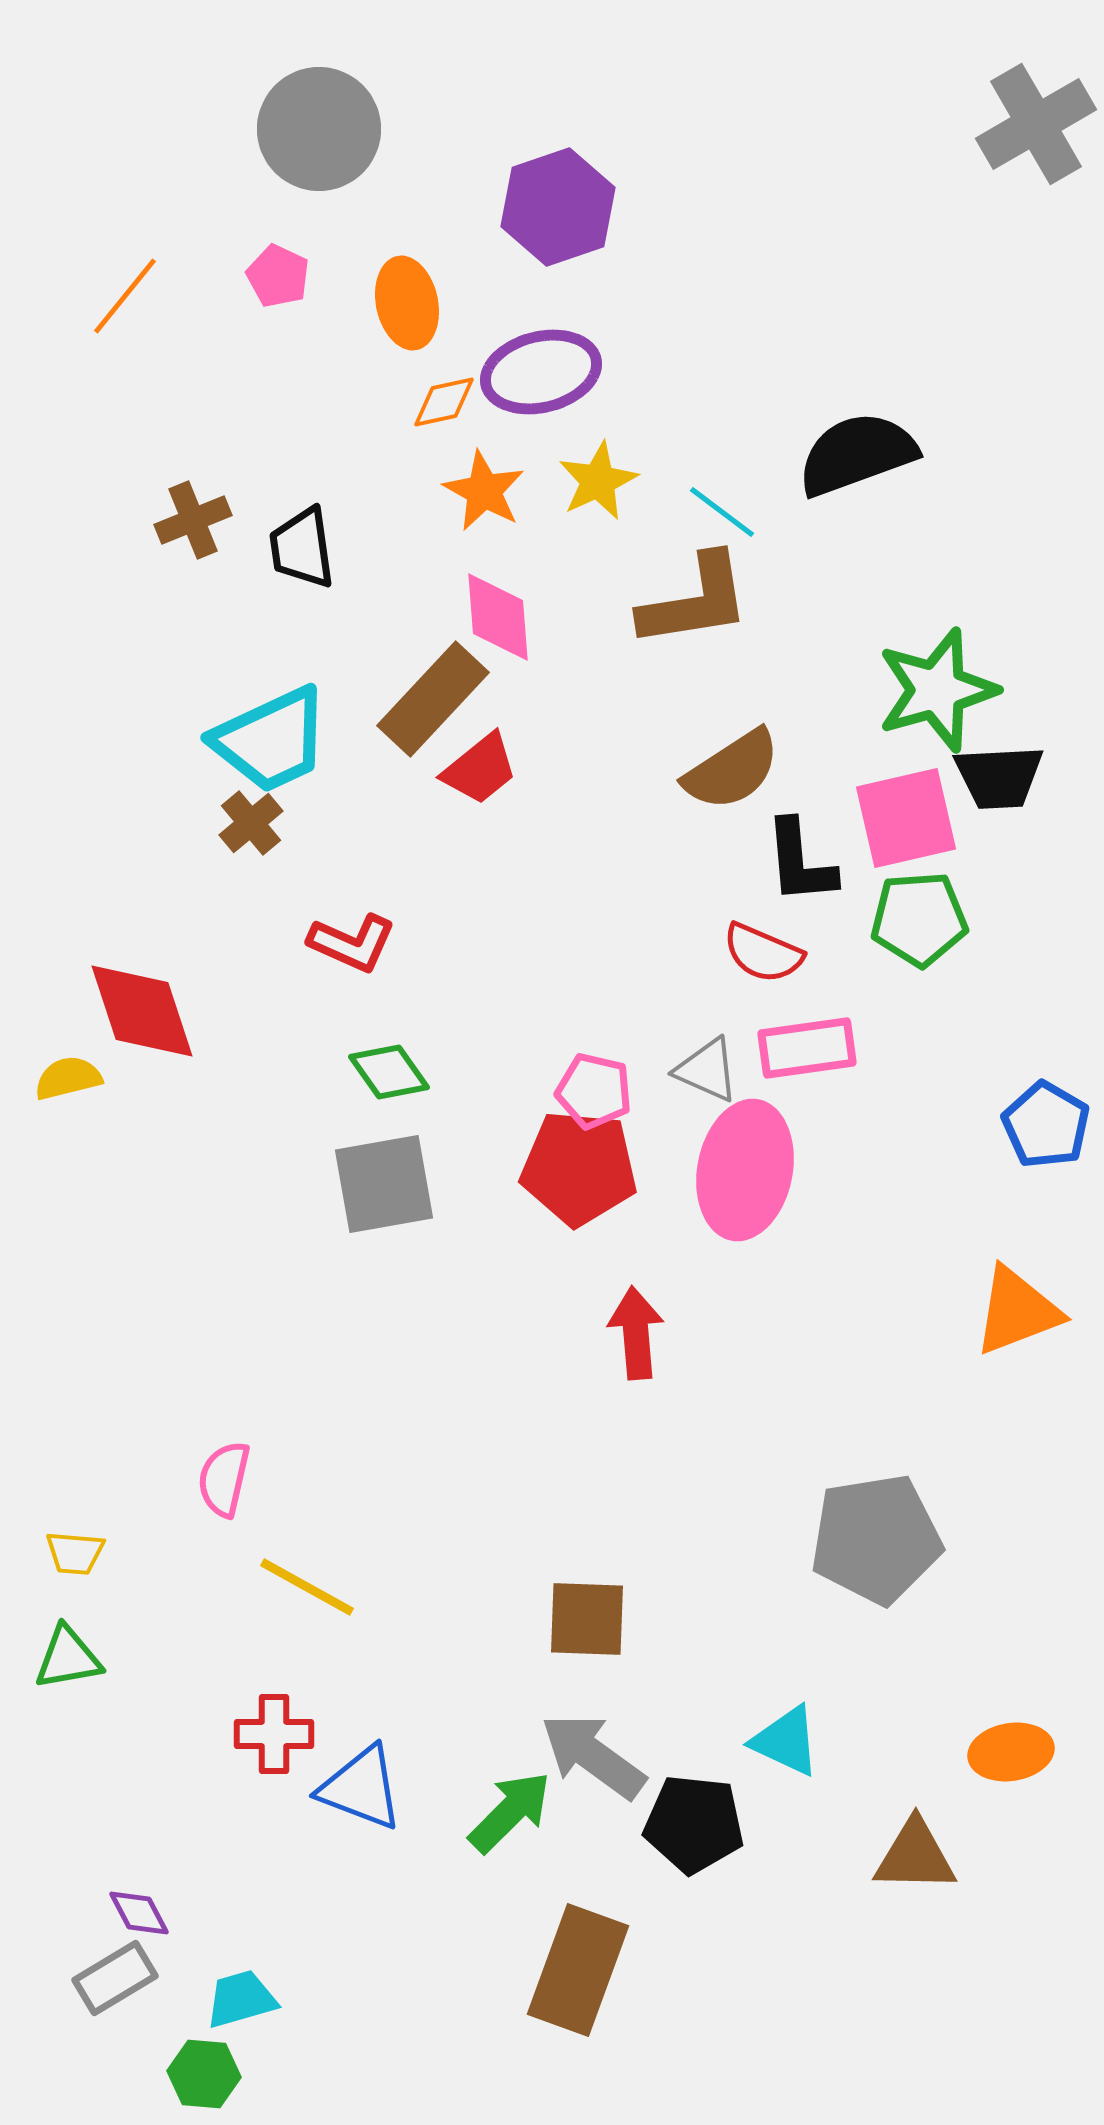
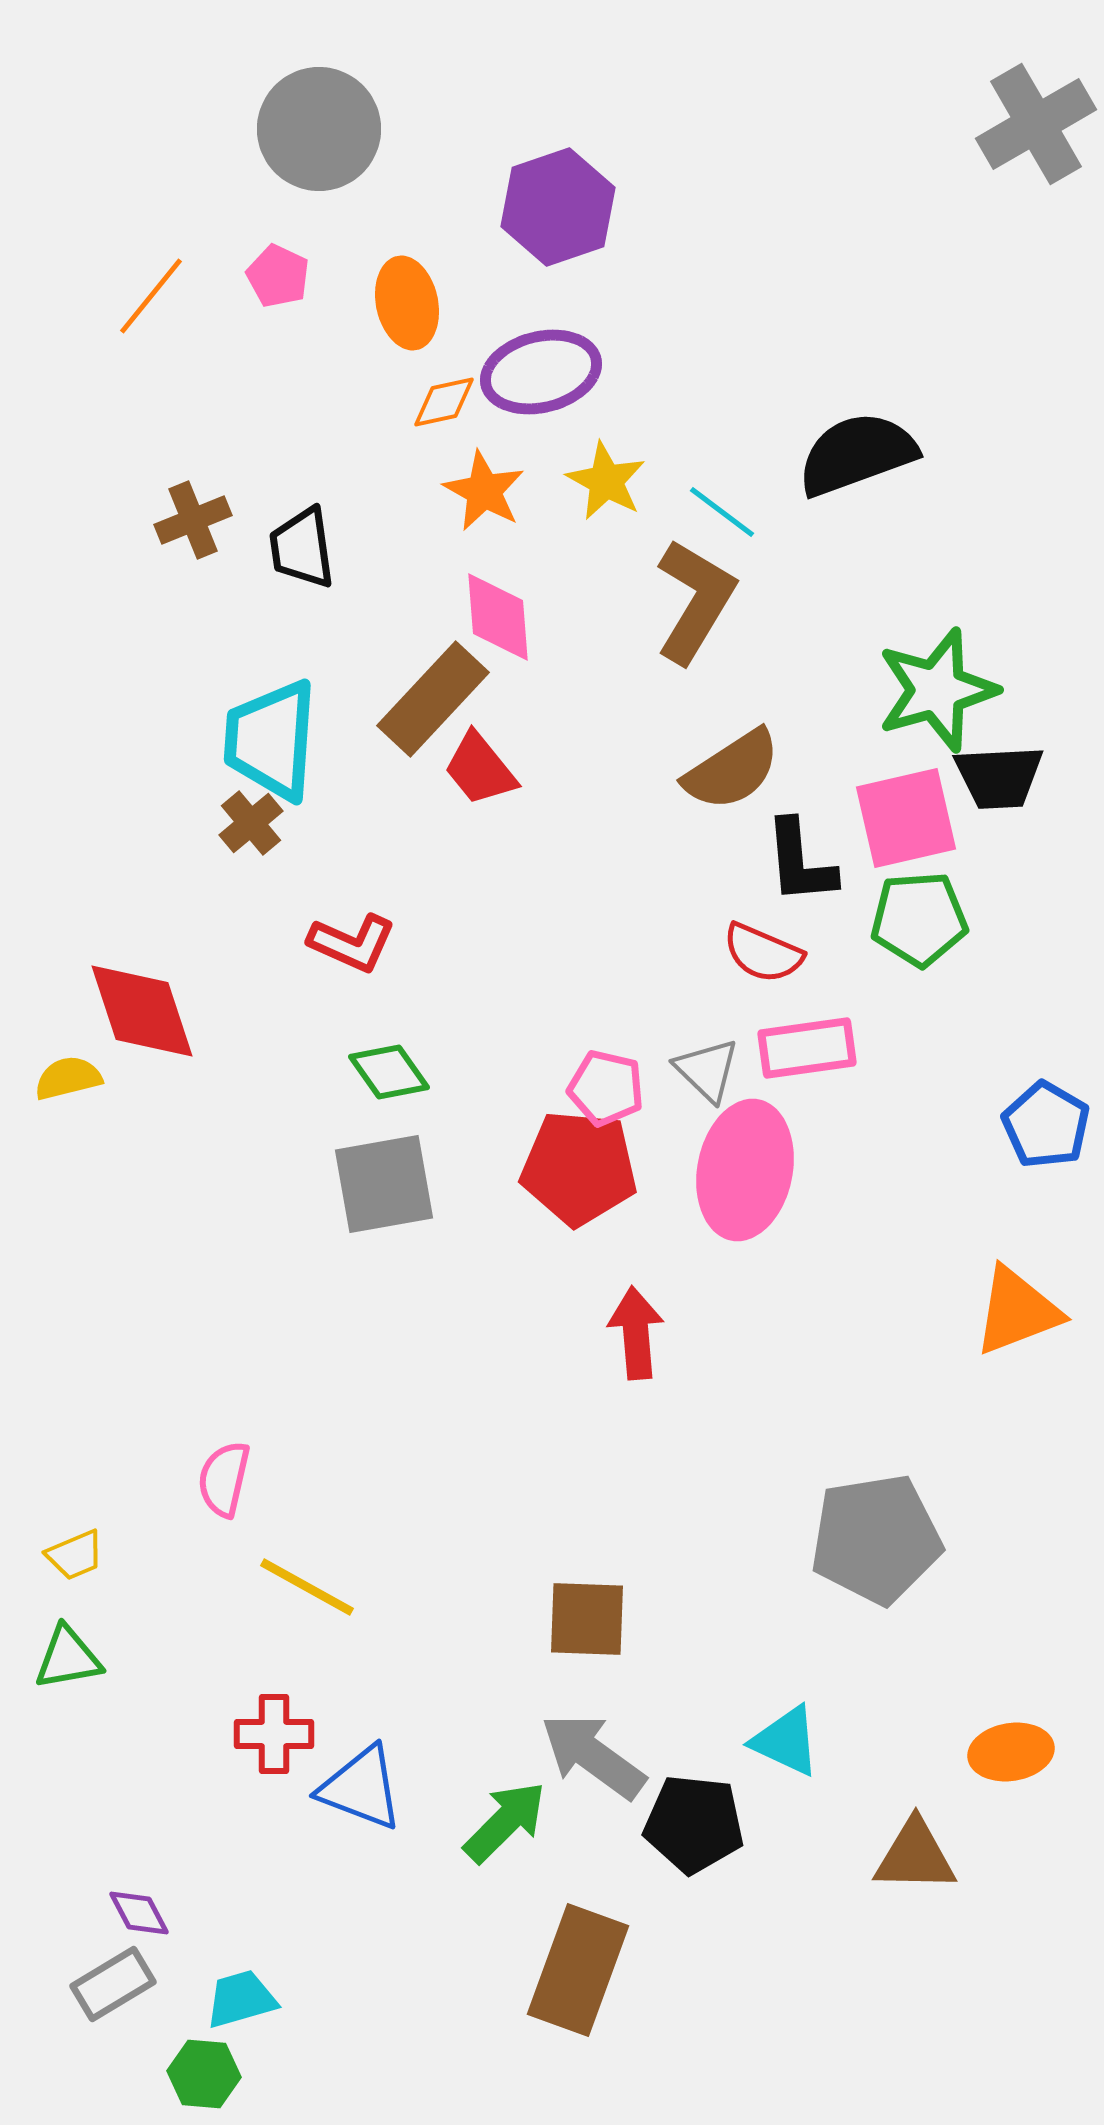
orange line at (125, 296): moved 26 px right
yellow star at (598, 481): moved 8 px right; rotated 18 degrees counterclockwise
brown L-shape at (695, 601): rotated 50 degrees counterclockwise
cyan trapezoid at (271, 740): rotated 119 degrees clockwise
red trapezoid at (480, 769): rotated 90 degrees clockwise
gray triangle at (707, 1070): rotated 20 degrees clockwise
pink pentagon at (594, 1091): moved 12 px right, 3 px up
yellow trapezoid at (75, 1553): moved 2 px down; rotated 28 degrees counterclockwise
green arrow at (510, 1812): moved 5 px left, 10 px down
gray rectangle at (115, 1978): moved 2 px left, 6 px down
